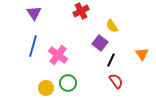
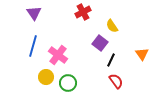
red cross: moved 2 px right, 1 px down
yellow circle: moved 11 px up
